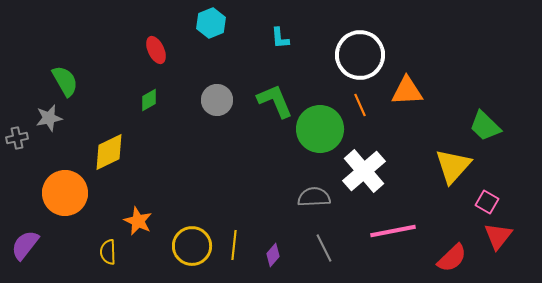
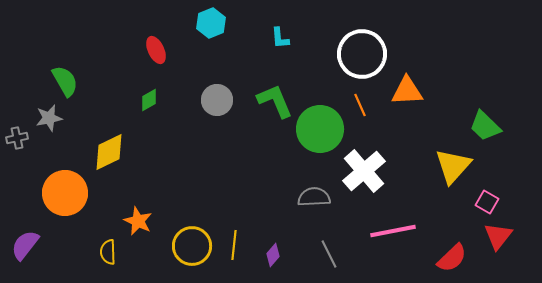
white circle: moved 2 px right, 1 px up
gray line: moved 5 px right, 6 px down
